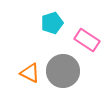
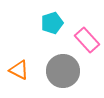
pink rectangle: rotated 15 degrees clockwise
orange triangle: moved 11 px left, 3 px up
